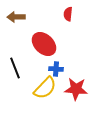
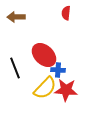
red semicircle: moved 2 px left, 1 px up
red ellipse: moved 11 px down
blue cross: moved 2 px right, 1 px down
red star: moved 10 px left, 1 px down
